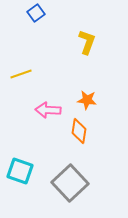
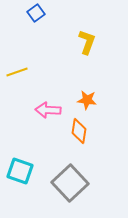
yellow line: moved 4 px left, 2 px up
